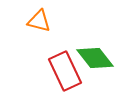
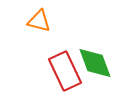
green diamond: moved 5 px down; rotated 18 degrees clockwise
